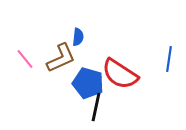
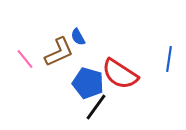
blue semicircle: rotated 144 degrees clockwise
brown L-shape: moved 2 px left, 6 px up
black line: rotated 24 degrees clockwise
